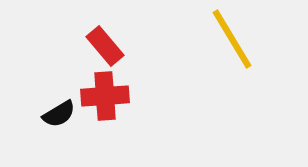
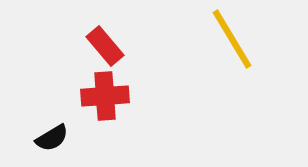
black semicircle: moved 7 px left, 24 px down
